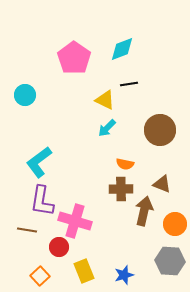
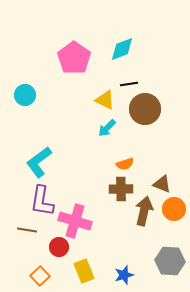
brown circle: moved 15 px left, 21 px up
orange semicircle: rotated 30 degrees counterclockwise
orange circle: moved 1 px left, 15 px up
